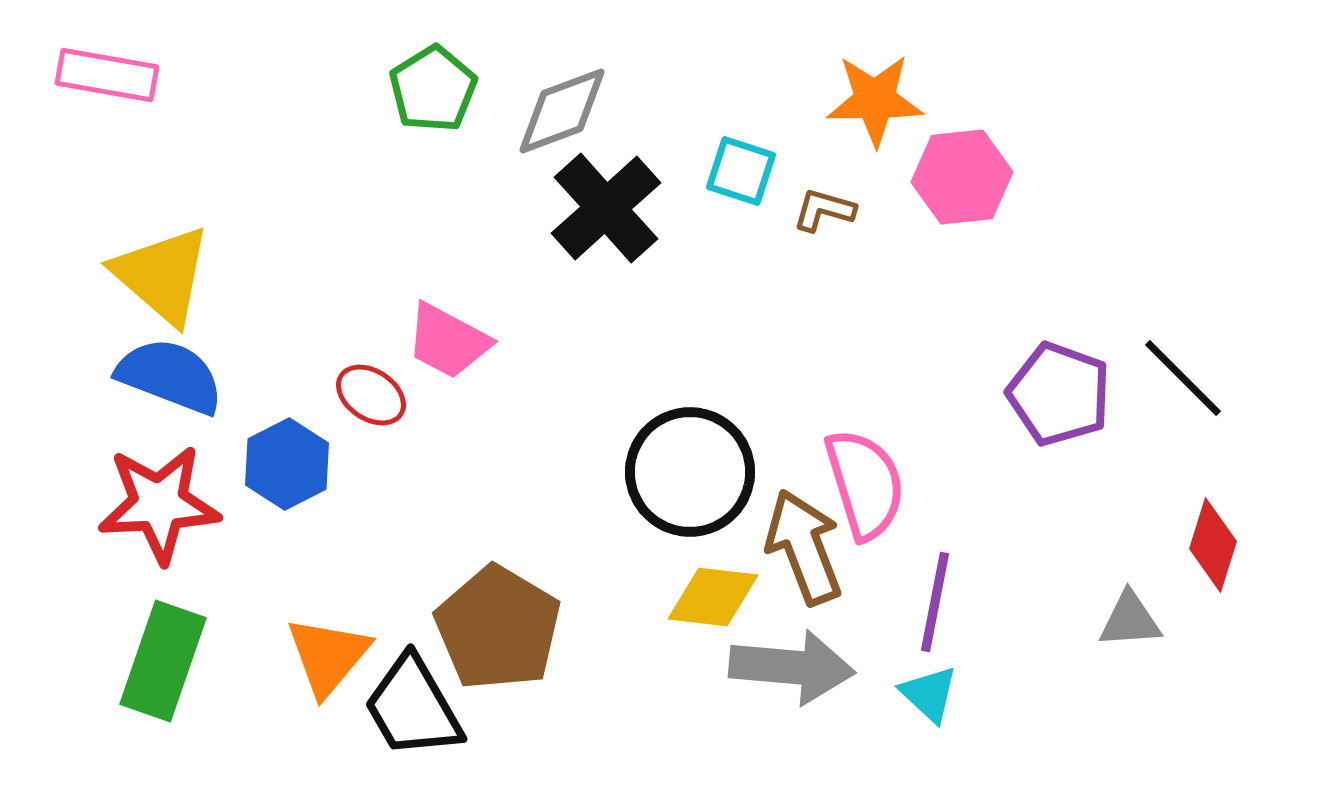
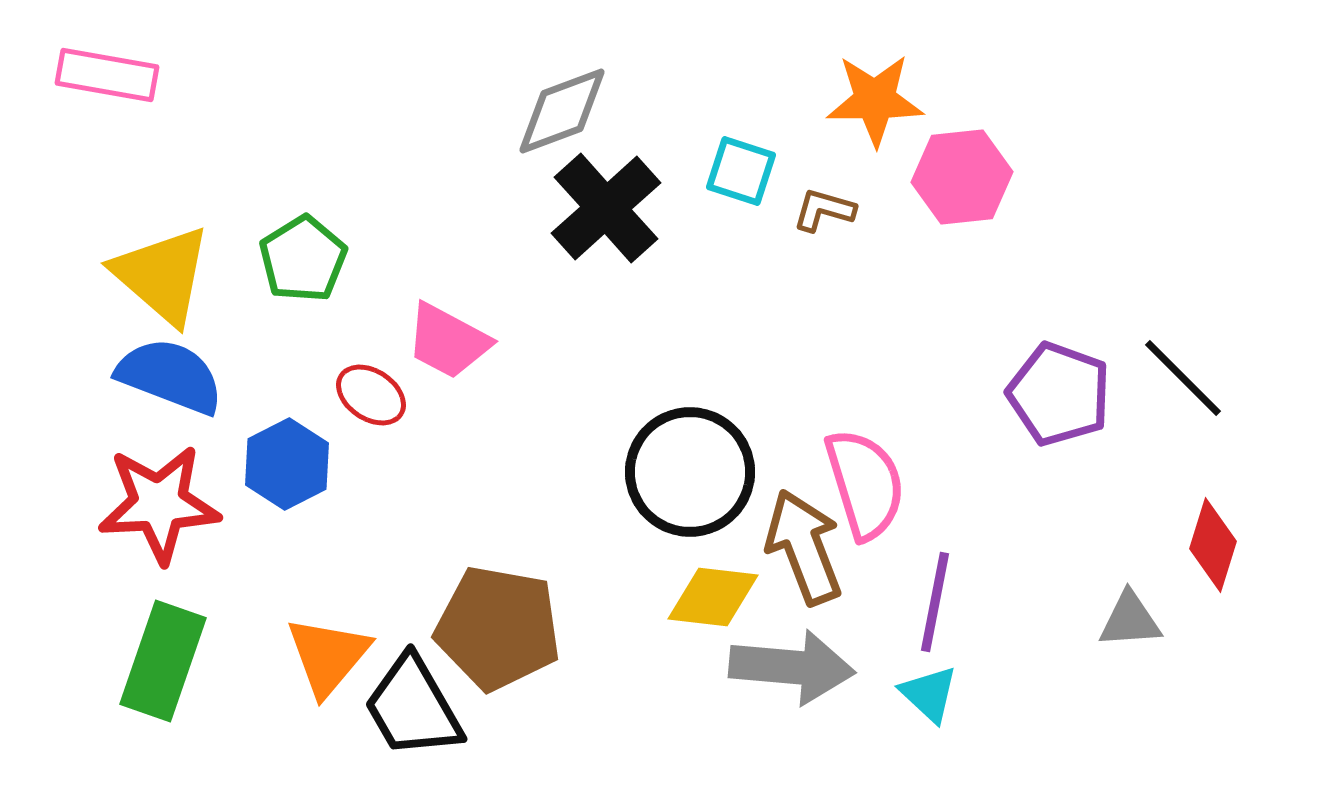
green pentagon: moved 130 px left, 170 px down
brown pentagon: rotated 21 degrees counterclockwise
